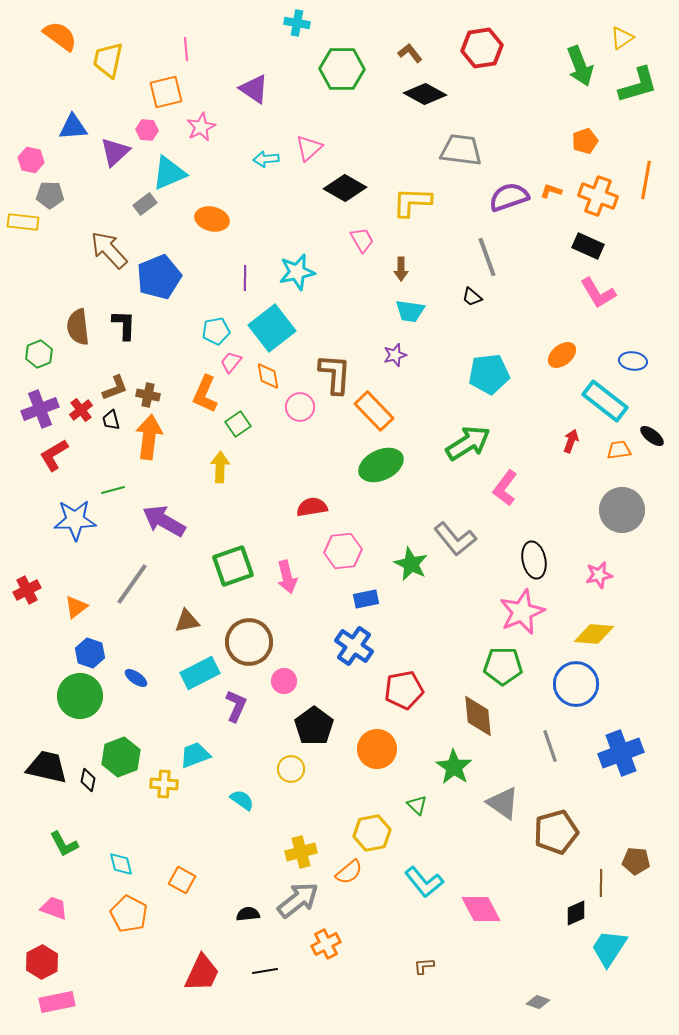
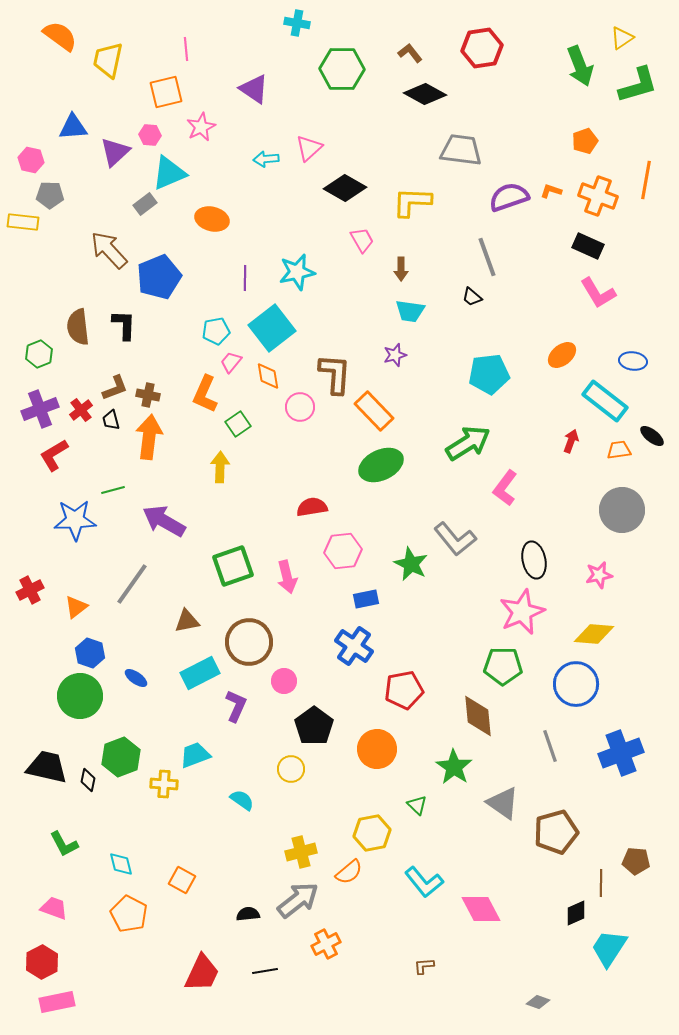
pink hexagon at (147, 130): moved 3 px right, 5 px down
red cross at (27, 590): moved 3 px right
